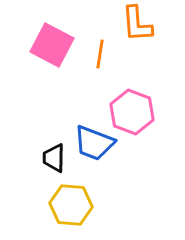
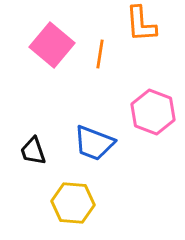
orange L-shape: moved 4 px right
pink square: rotated 12 degrees clockwise
pink hexagon: moved 21 px right
black trapezoid: moved 21 px left, 7 px up; rotated 20 degrees counterclockwise
yellow hexagon: moved 2 px right, 2 px up
